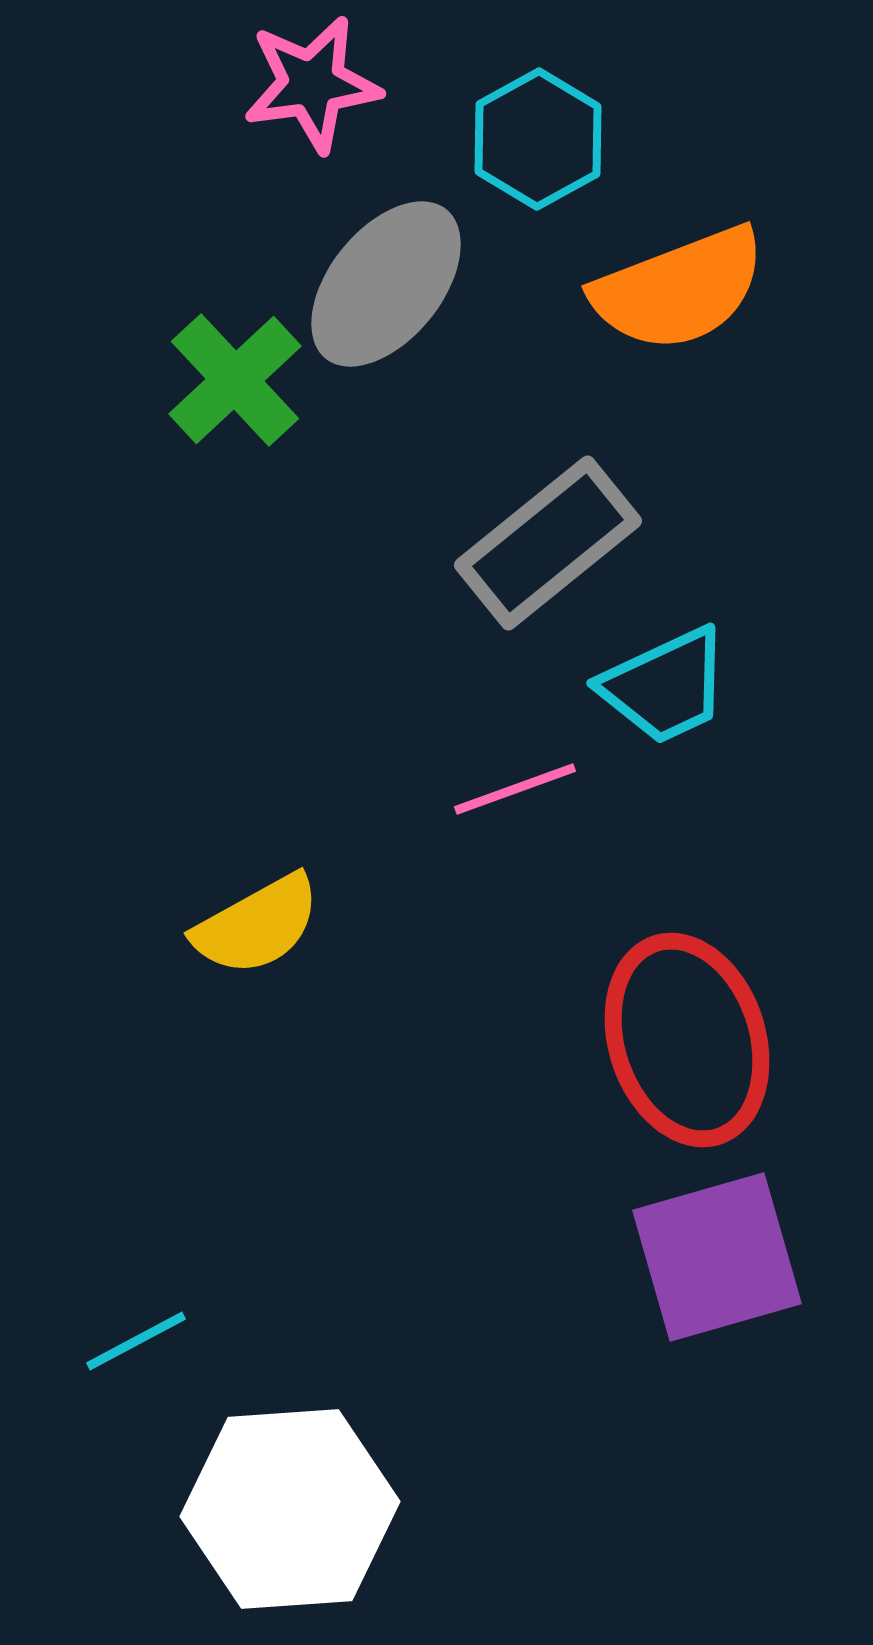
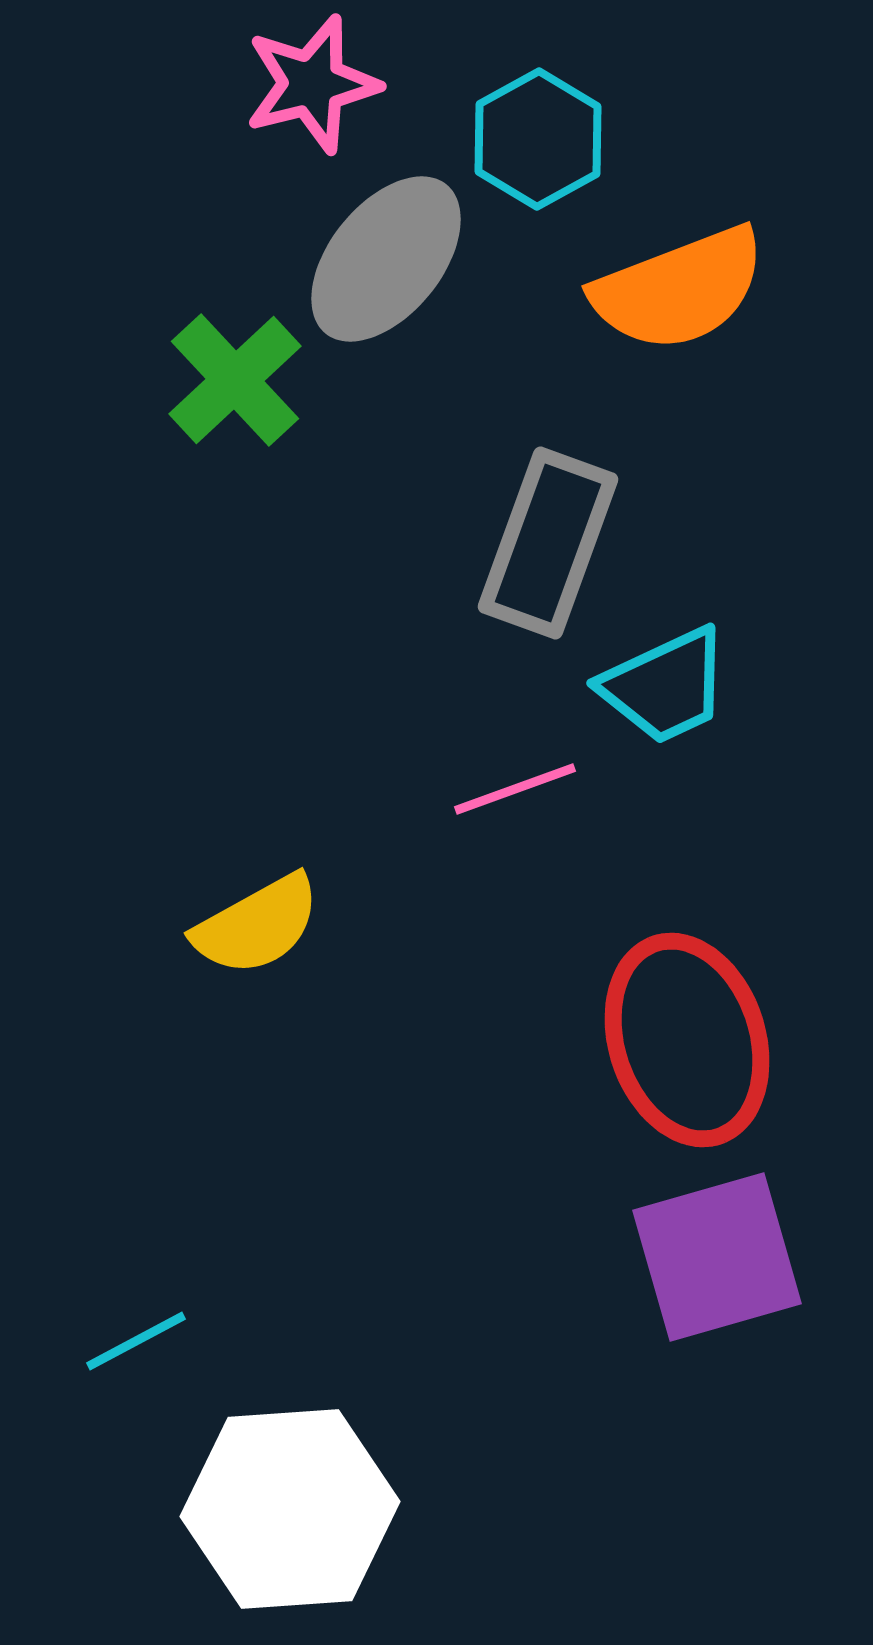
pink star: rotated 6 degrees counterclockwise
gray ellipse: moved 25 px up
gray rectangle: rotated 31 degrees counterclockwise
